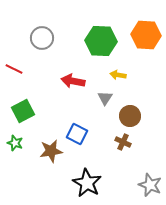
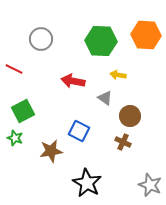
gray circle: moved 1 px left, 1 px down
gray triangle: rotated 28 degrees counterclockwise
blue square: moved 2 px right, 3 px up
green star: moved 5 px up
